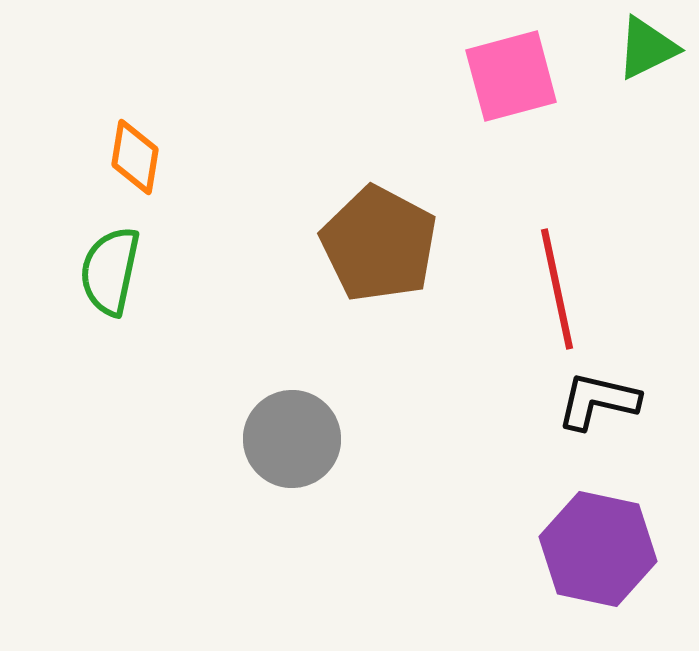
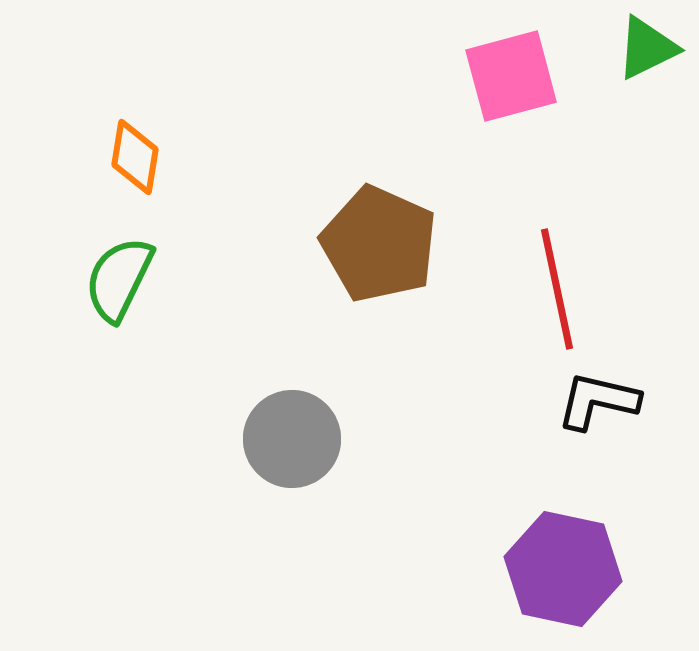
brown pentagon: rotated 4 degrees counterclockwise
green semicircle: moved 9 px right, 8 px down; rotated 14 degrees clockwise
purple hexagon: moved 35 px left, 20 px down
